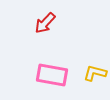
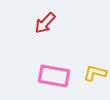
pink rectangle: moved 2 px right, 1 px down
